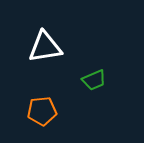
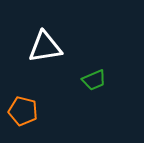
orange pentagon: moved 19 px left; rotated 20 degrees clockwise
